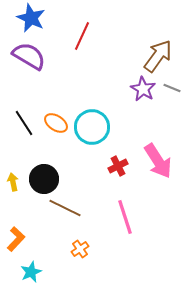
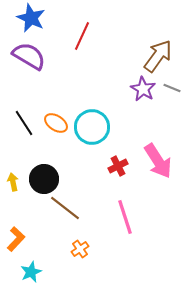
brown line: rotated 12 degrees clockwise
